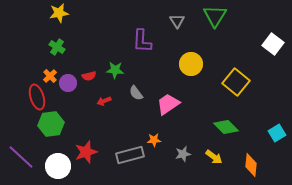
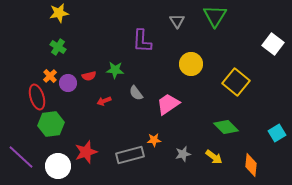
green cross: moved 1 px right
